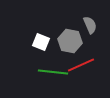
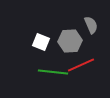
gray semicircle: moved 1 px right
gray hexagon: rotated 15 degrees counterclockwise
